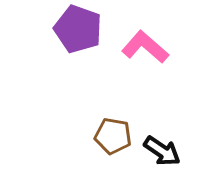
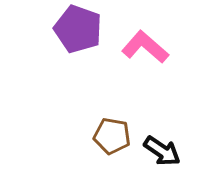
brown pentagon: moved 1 px left
